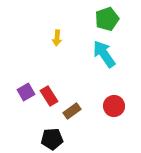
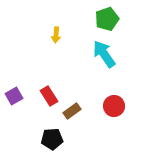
yellow arrow: moved 1 px left, 3 px up
purple square: moved 12 px left, 4 px down
